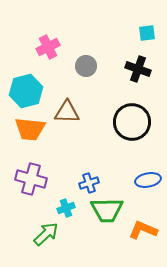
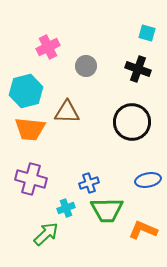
cyan square: rotated 24 degrees clockwise
